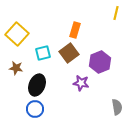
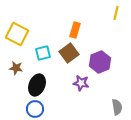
yellow square: rotated 15 degrees counterclockwise
